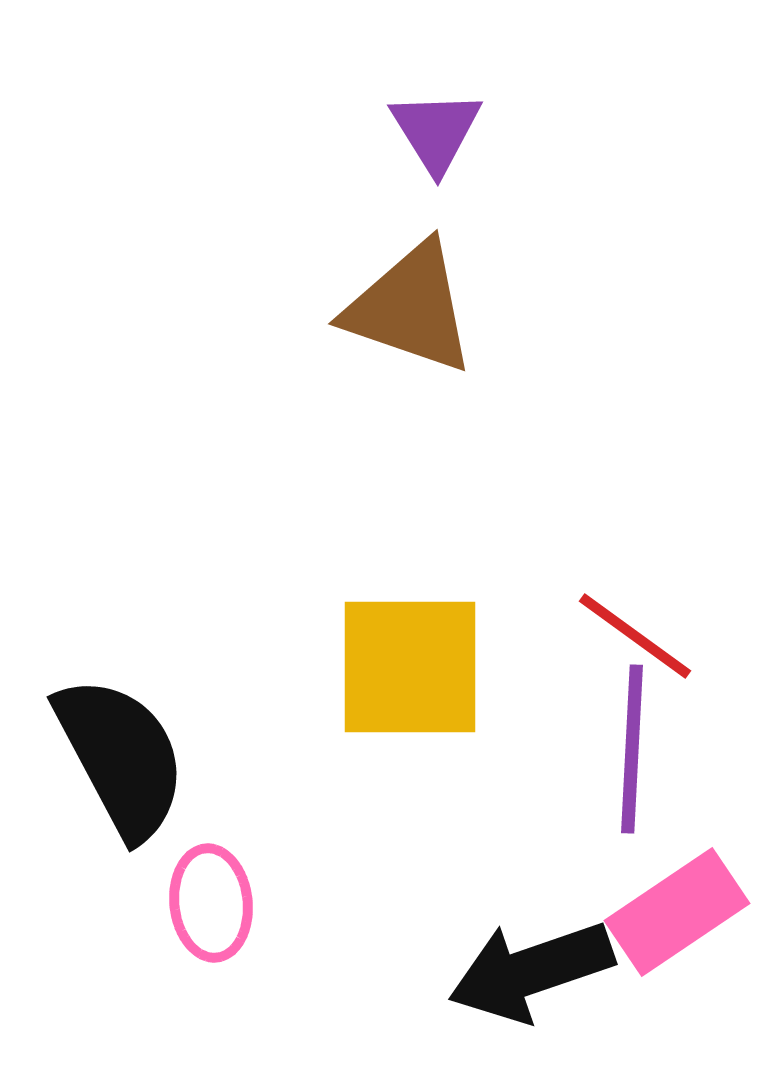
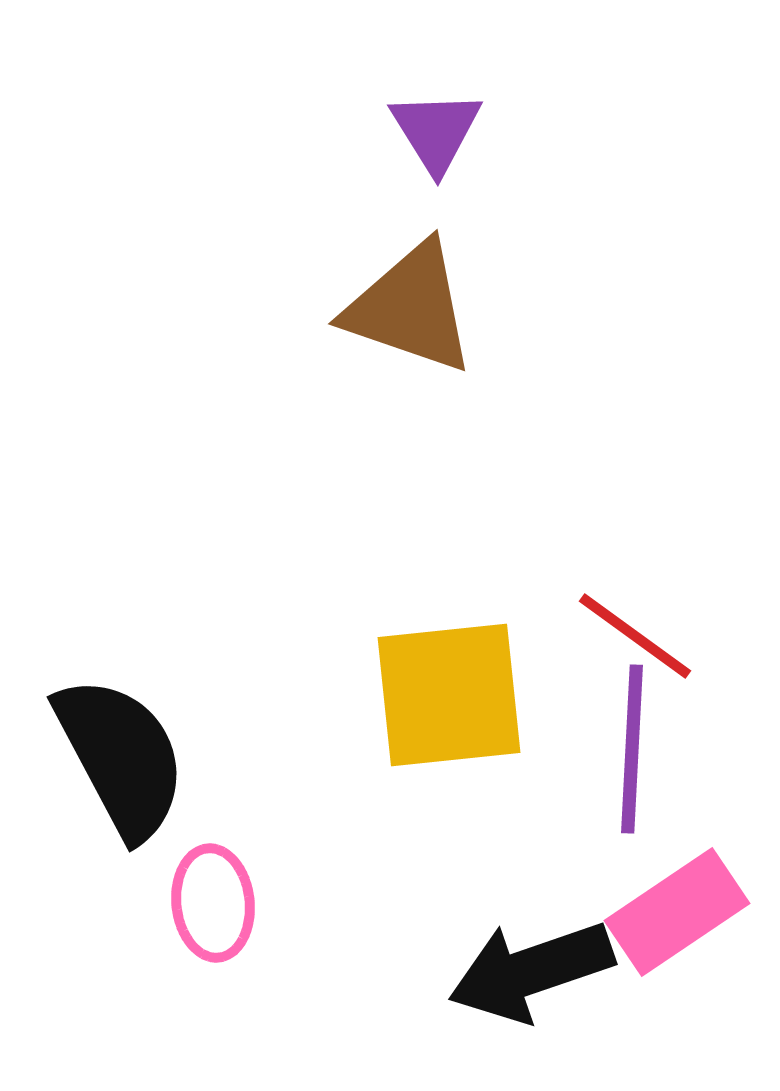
yellow square: moved 39 px right, 28 px down; rotated 6 degrees counterclockwise
pink ellipse: moved 2 px right
